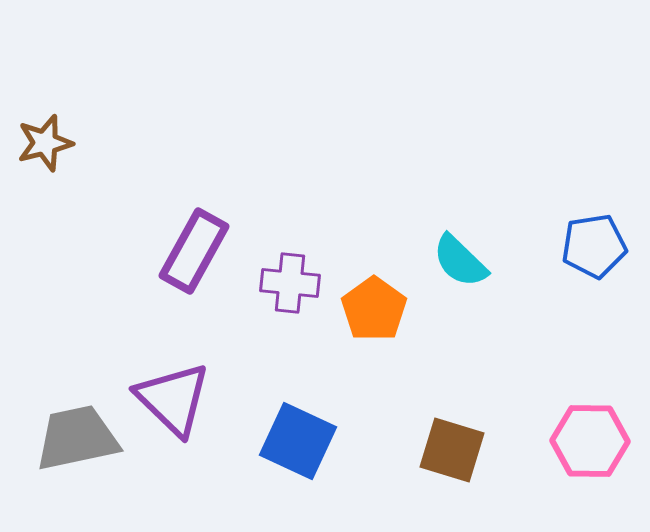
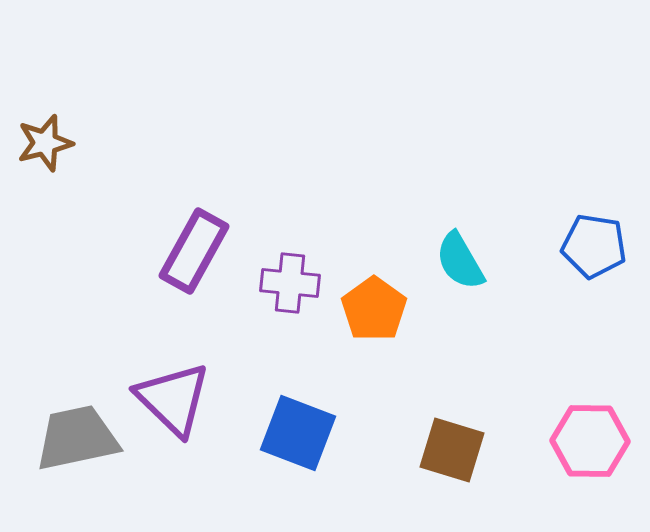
blue pentagon: rotated 18 degrees clockwise
cyan semicircle: rotated 16 degrees clockwise
blue square: moved 8 px up; rotated 4 degrees counterclockwise
